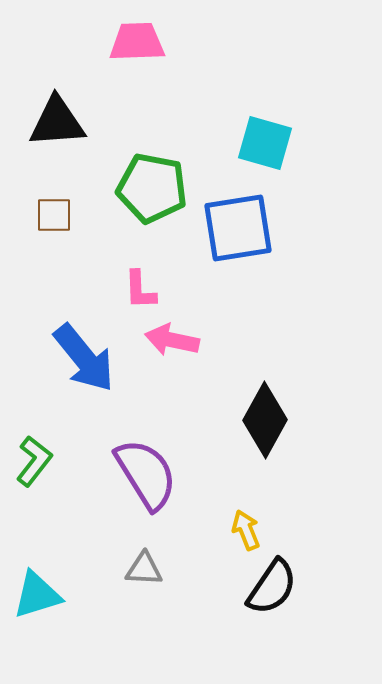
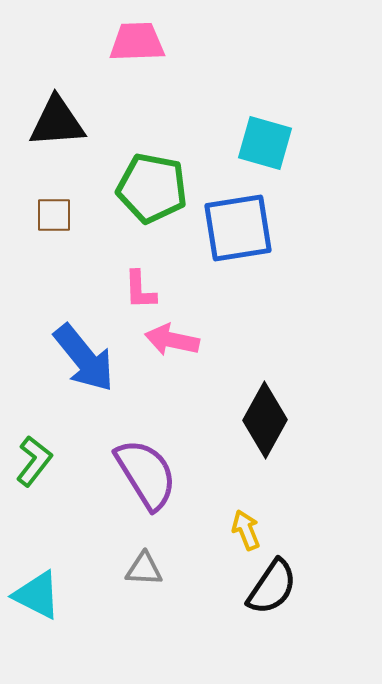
cyan triangle: rotated 44 degrees clockwise
